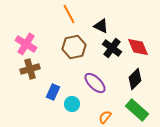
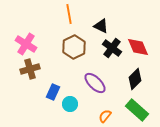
orange line: rotated 18 degrees clockwise
brown hexagon: rotated 15 degrees counterclockwise
cyan circle: moved 2 px left
orange semicircle: moved 1 px up
